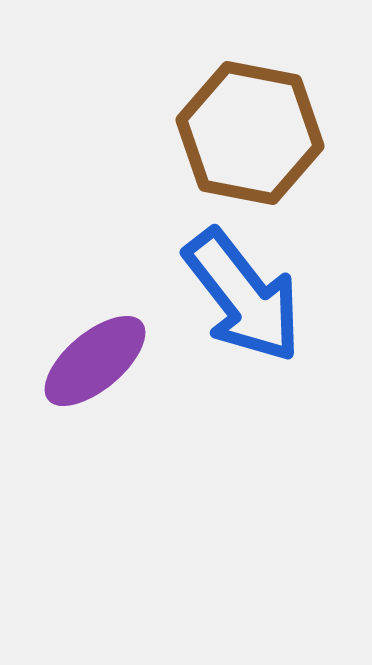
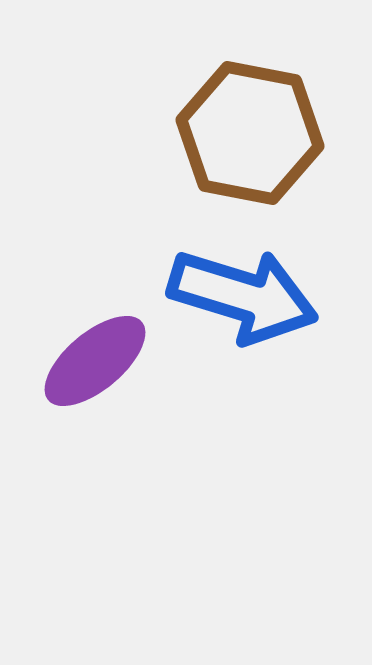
blue arrow: rotated 35 degrees counterclockwise
